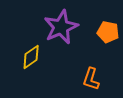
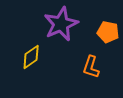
purple star: moved 3 px up
orange L-shape: moved 12 px up
